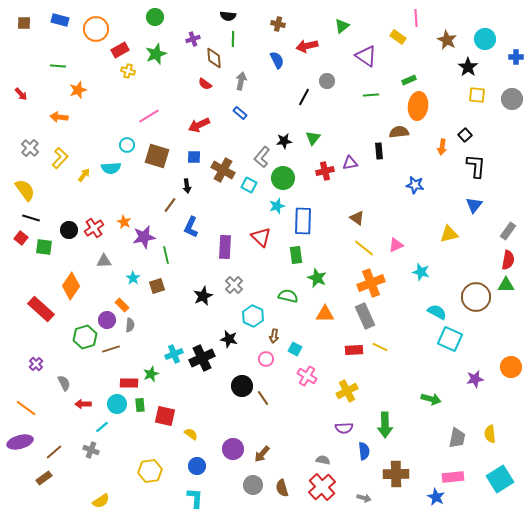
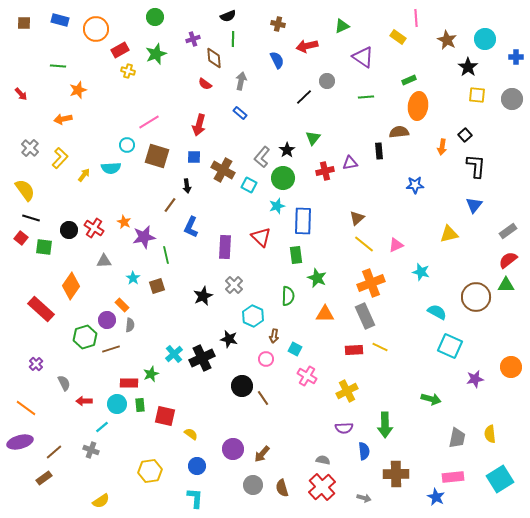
black semicircle at (228, 16): rotated 28 degrees counterclockwise
green triangle at (342, 26): rotated 14 degrees clockwise
purple triangle at (366, 56): moved 3 px left, 1 px down
green line at (371, 95): moved 5 px left, 2 px down
black line at (304, 97): rotated 18 degrees clockwise
pink line at (149, 116): moved 6 px down
orange arrow at (59, 117): moved 4 px right, 2 px down; rotated 18 degrees counterclockwise
red arrow at (199, 125): rotated 50 degrees counterclockwise
black star at (284, 141): moved 3 px right, 9 px down; rotated 28 degrees counterclockwise
blue star at (415, 185): rotated 12 degrees counterclockwise
brown triangle at (357, 218): rotated 42 degrees clockwise
red cross at (94, 228): rotated 24 degrees counterclockwise
gray rectangle at (508, 231): rotated 18 degrees clockwise
yellow line at (364, 248): moved 4 px up
red semicircle at (508, 260): rotated 138 degrees counterclockwise
green semicircle at (288, 296): rotated 78 degrees clockwise
cyan square at (450, 339): moved 7 px down
cyan cross at (174, 354): rotated 18 degrees counterclockwise
red arrow at (83, 404): moved 1 px right, 3 px up
